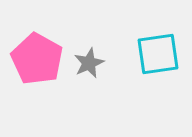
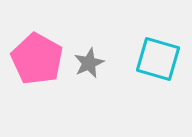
cyan square: moved 5 px down; rotated 24 degrees clockwise
